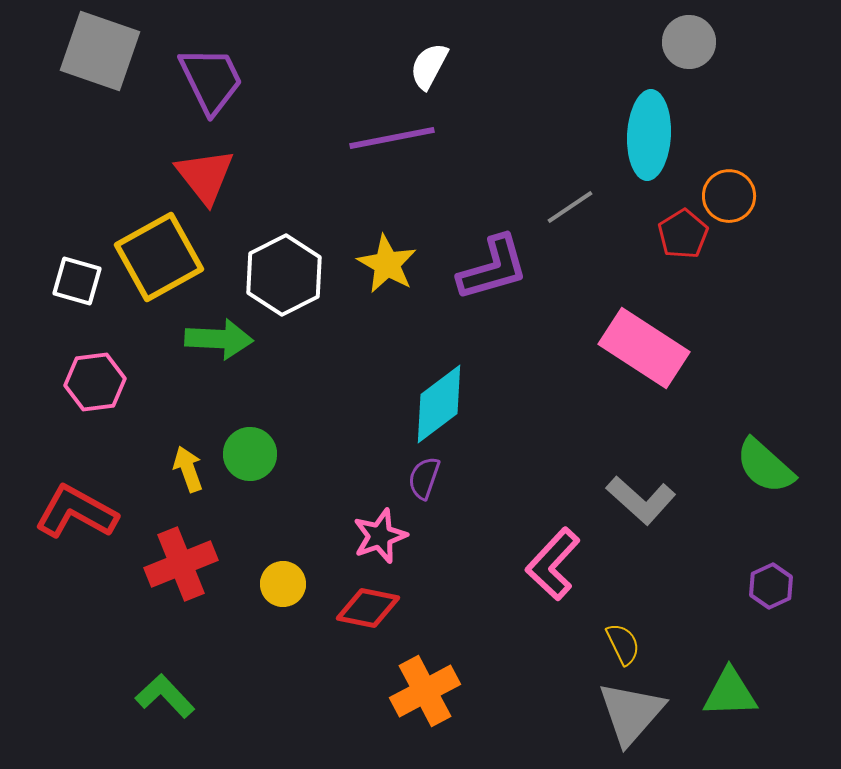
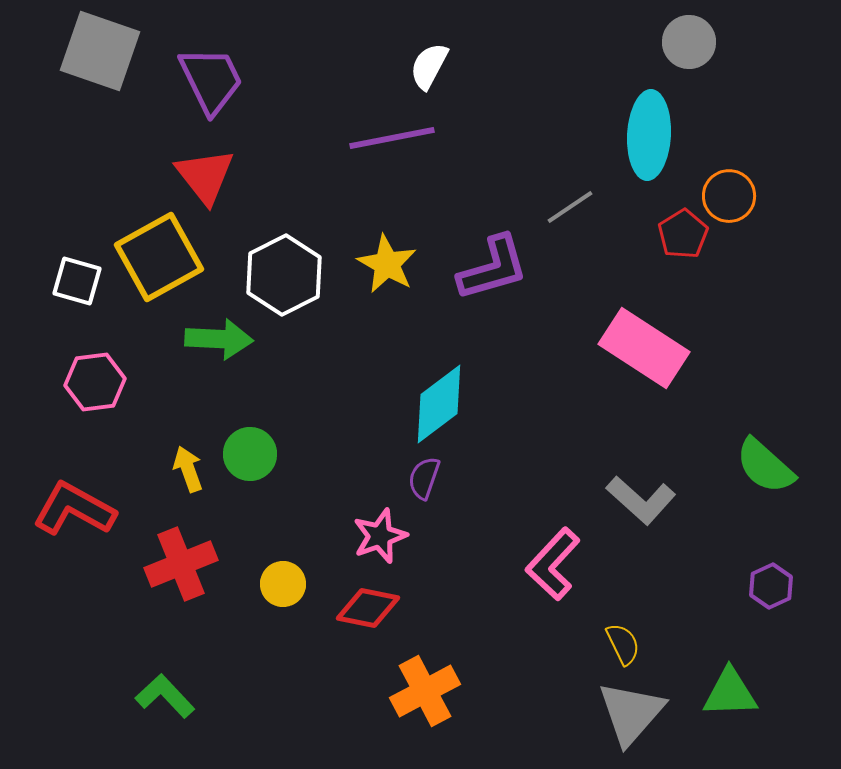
red L-shape: moved 2 px left, 3 px up
